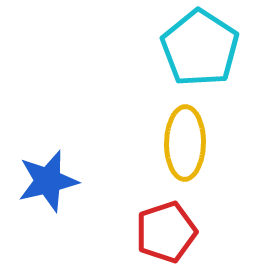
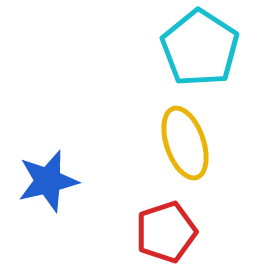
yellow ellipse: rotated 20 degrees counterclockwise
